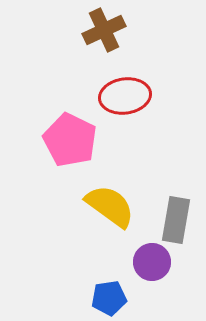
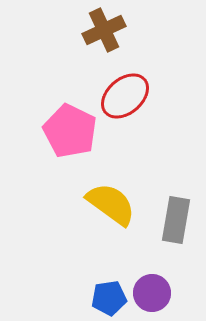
red ellipse: rotated 33 degrees counterclockwise
pink pentagon: moved 9 px up
yellow semicircle: moved 1 px right, 2 px up
purple circle: moved 31 px down
